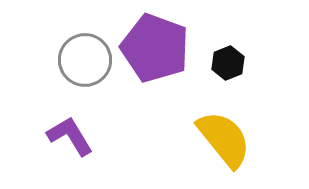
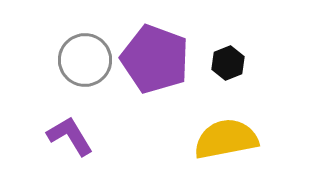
purple pentagon: moved 11 px down
yellow semicircle: moved 2 px right; rotated 62 degrees counterclockwise
